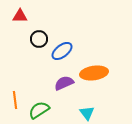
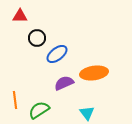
black circle: moved 2 px left, 1 px up
blue ellipse: moved 5 px left, 3 px down
